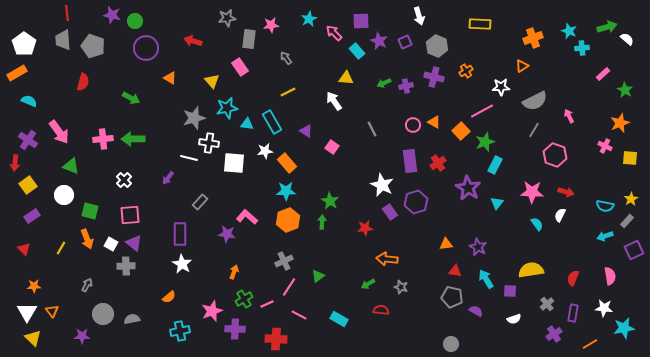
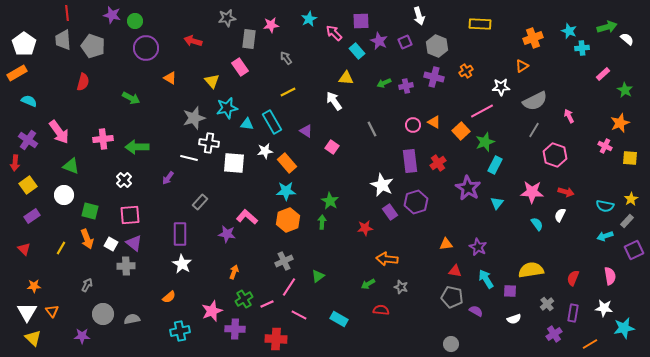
green arrow at (133, 139): moved 4 px right, 8 px down
